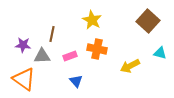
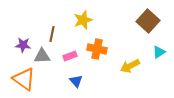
yellow star: moved 9 px left; rotated 24 degrees clockwise
cyan triangle: moved 1 px left, 1 px up; rotated 48 degrees counterclockwise
